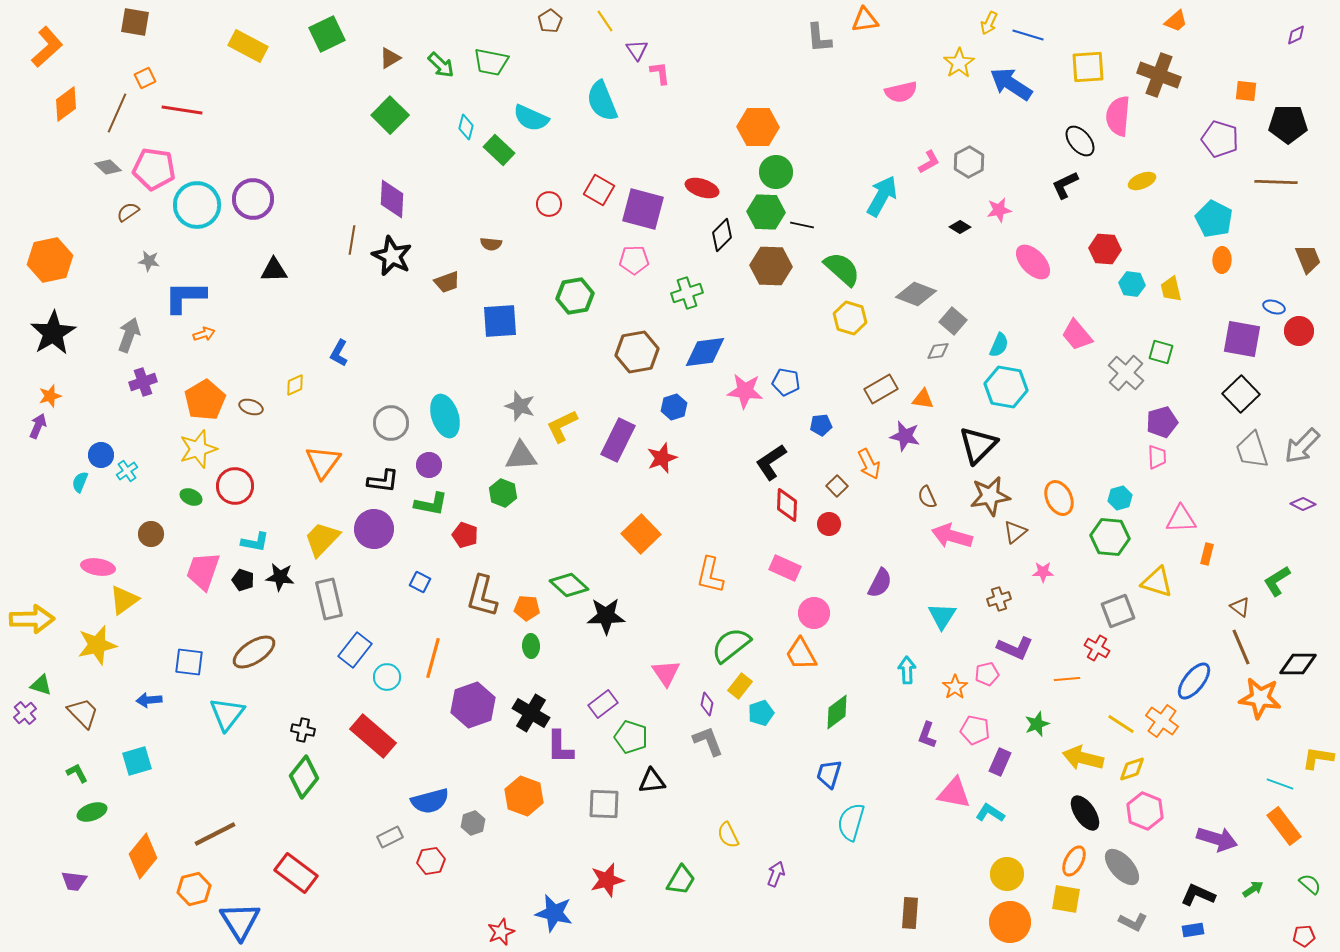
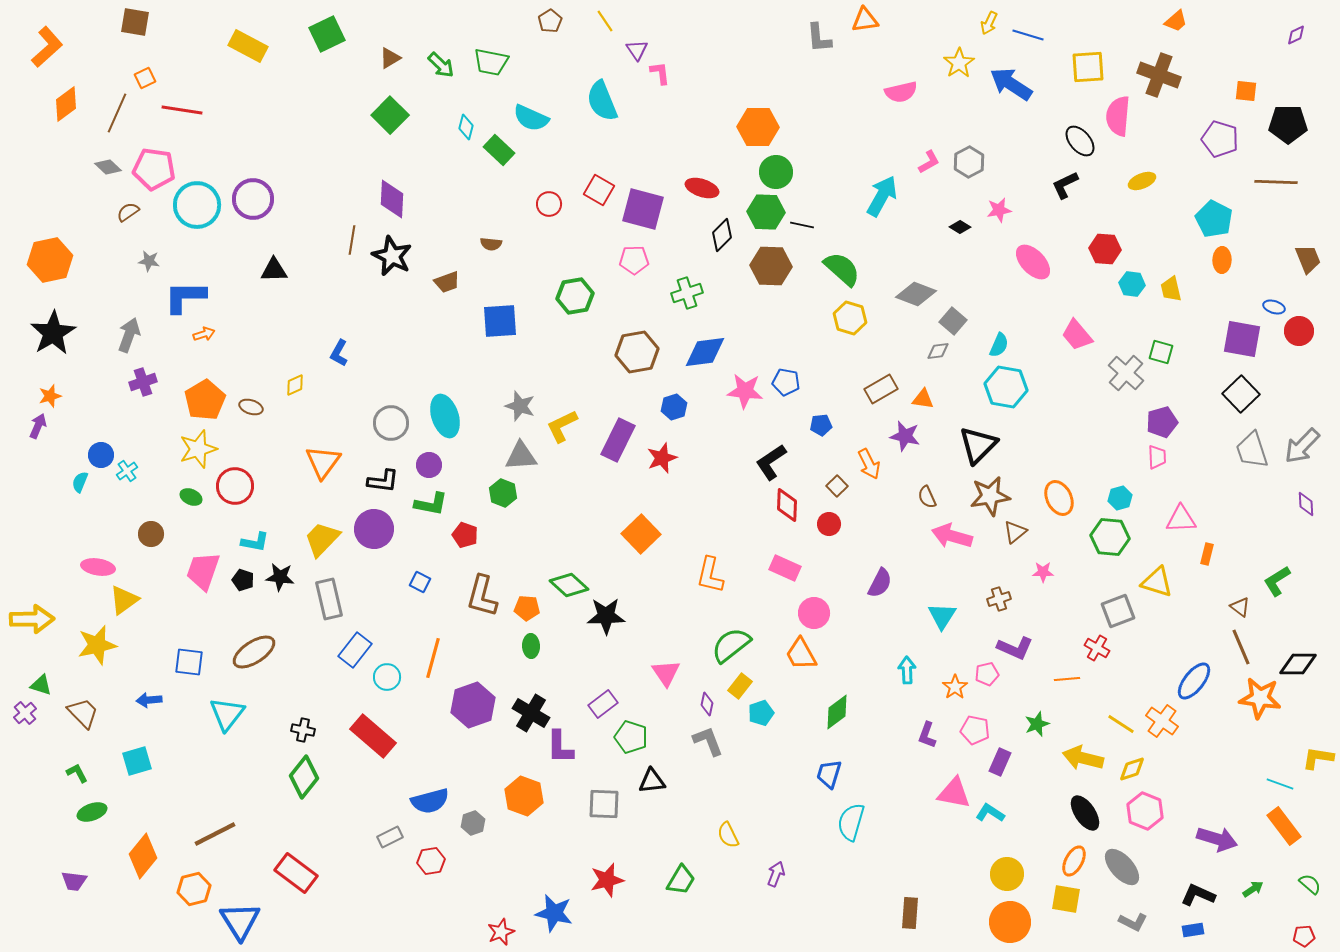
purple diamond at (1303, 504): moved 3 px right; rotated 60 degrees clockwise
